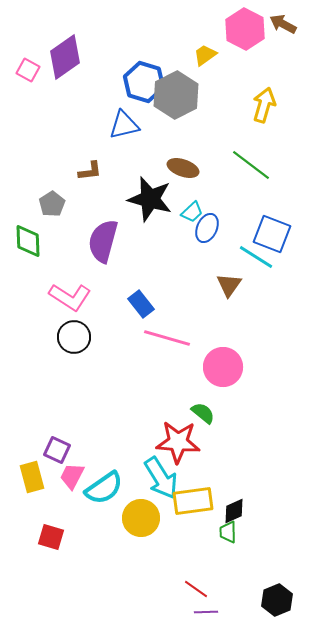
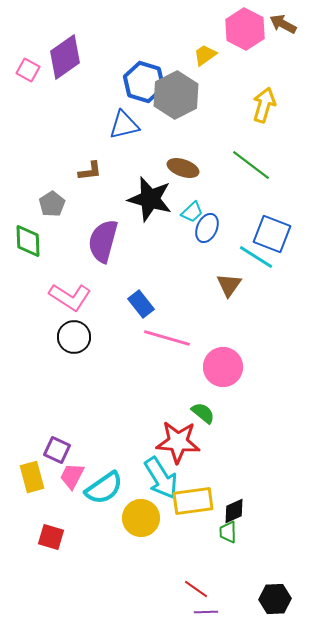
black hexagon at (277, 600): moved 2 px left, 1 px up; rotated 20 degrees clockwise
